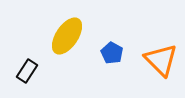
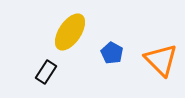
yellow ellipse: moved 3 px right, 4 px up
black rectangle: moved 19 px right, 1 px down
